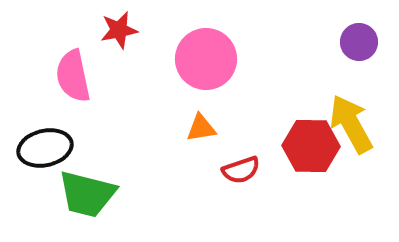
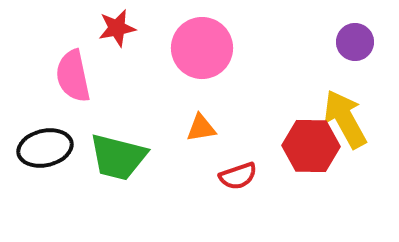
red star: moved 2 px left, 2 px up
purple circle: moved 4 px left
pink circle: moved 4 px left, 11 px up
yellow arrow: moved 6 px left, 5 px up
red semicircle: moved 3 px left, 6 px down
green trapezoid: moved 31 px right, 37 px up
